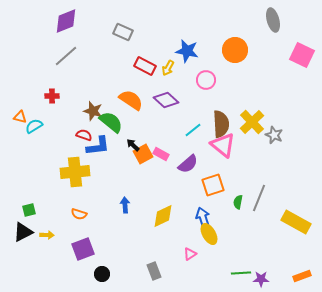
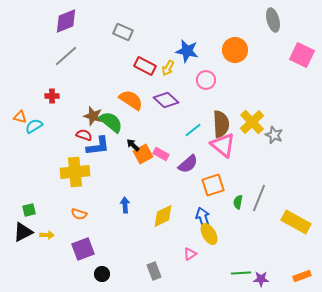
brown star at (93, 111): moved 5 px down
